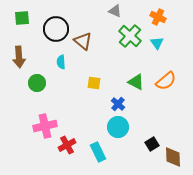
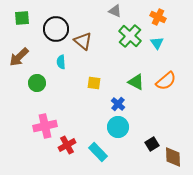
brown arrow: rotated 50 degrees clockwise
cyan rectangle: rotated 18 degrees counterclockwise
